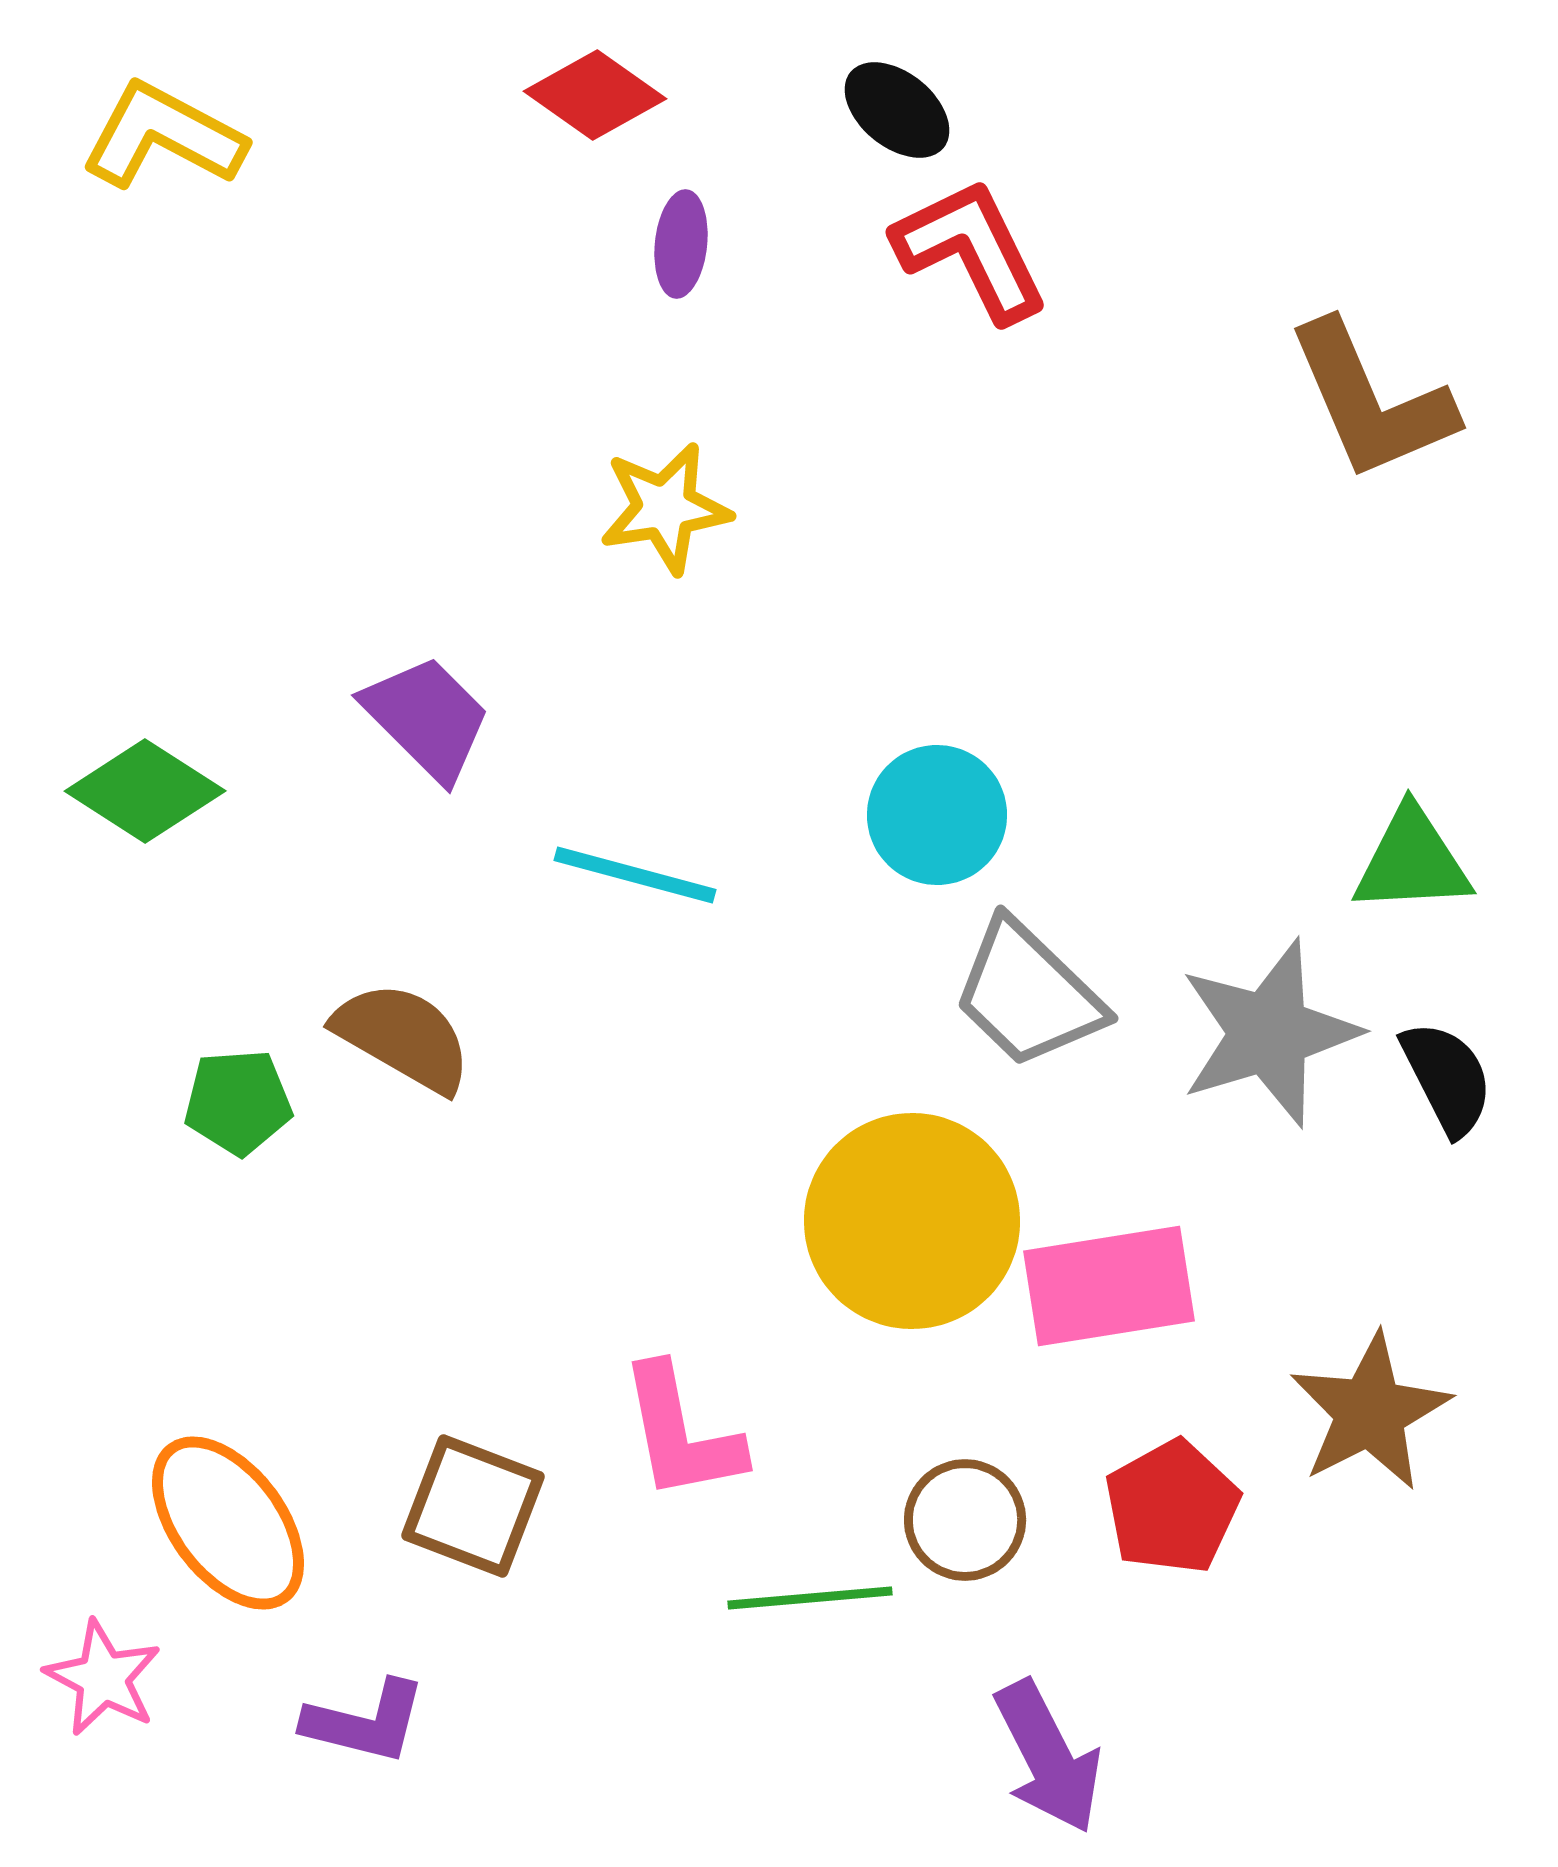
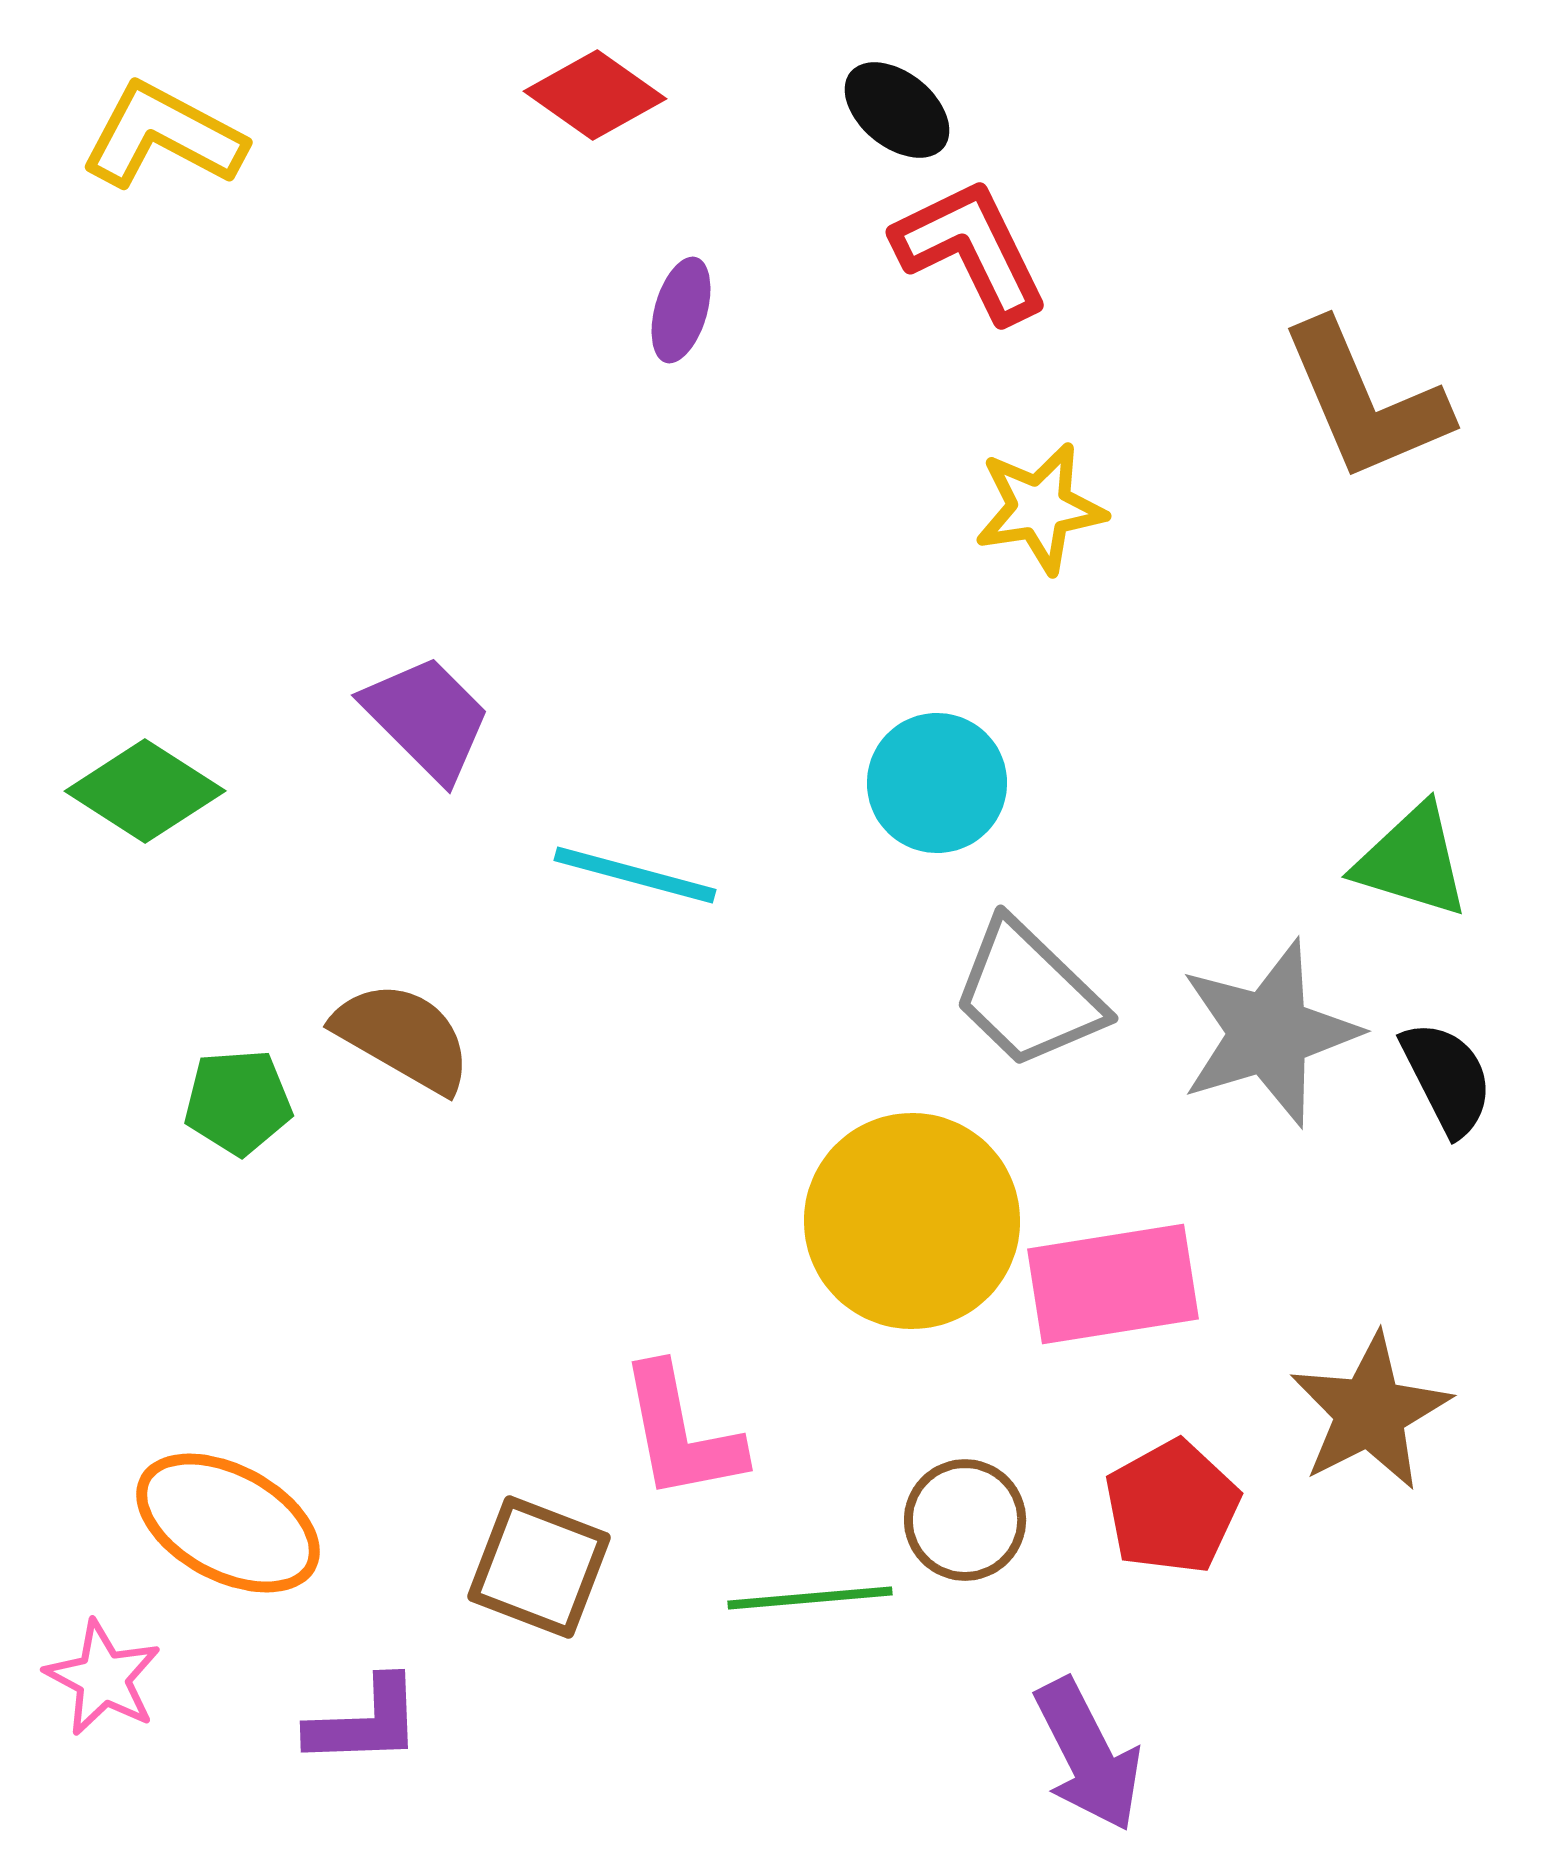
purple ellipse: moved 66 px down; rotated 10 degrees clockwise
brown L-shape: moved 6 px left
yellow star: moved 375 px right
cyan circle: moved 32 px up
green triangle: rotated 20 degrees clockwise
pink rectangle: moved 4 px right, 2 px up
brown square: moved 66 px right, 61 px down
orange ellipse: rotated 25 degrees counterclockwise
purple L-shape: rotated 16 degrees counterclockwise
purple arrow: moved 40 px right, 2 px up
